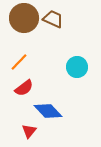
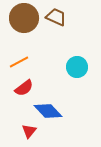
brown trapezoid: moved 3 px right, 2 px up
orange line: rotated 18 degrees clockwise
